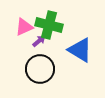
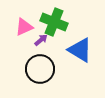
green cross: moved 5 px right, 3 px up; rotated 8 degrees clockwise
purple arrow: moved 2 px right, 1 px up
